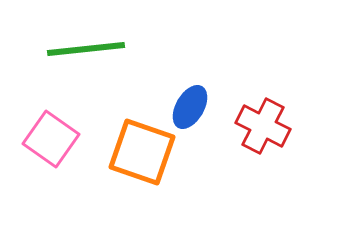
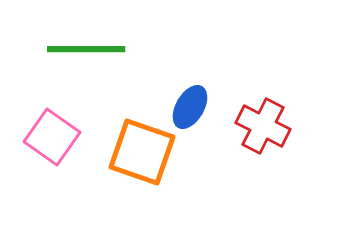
green line: rotated 6 degrees clockwise
pink square: moved 1 px right, 2 px up
